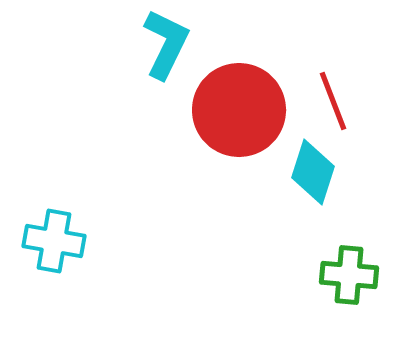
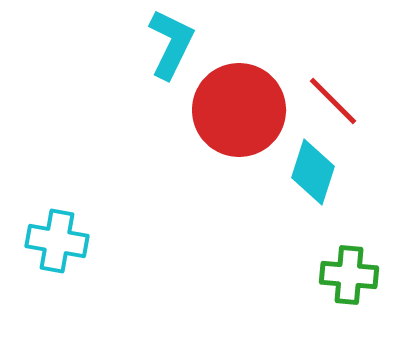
cyan L-shape: moved 5 px right
red line: rotated 24 degrees counterclockwise
cyan cross: moved 3 px right
